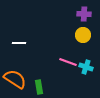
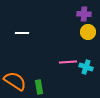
yellow circle: moved 5 px right, 3 px up
white line: moved 3 px right, 10 px up
pink line: rotated 24 degrees counterclockwise
orange semicircle: moved 2 px down
